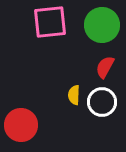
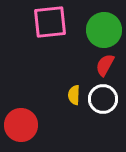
green circle: moved 2 px right, 5 px down
red semicircle: moved 2 px up
white circle: moved 1 px right, 3 px up
